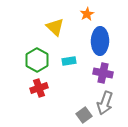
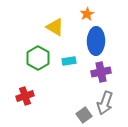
yellow triangle: rotated 12 degrees counterclockwise
blue ellipse: moved 4 px left
green hexagon: moved 1 px right, 2 px up
purple cross: moved 2 px left, 1 px up; rotated 24 degrees counterclockwise
red cross: moved 14 px left, 8 px down
